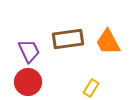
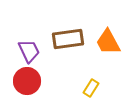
red circle: moved 1 px left, 1 px up
